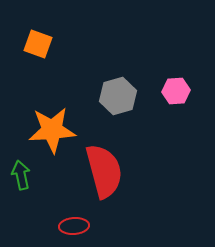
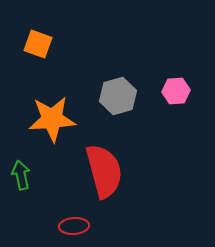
orange star: moved 11 px up
